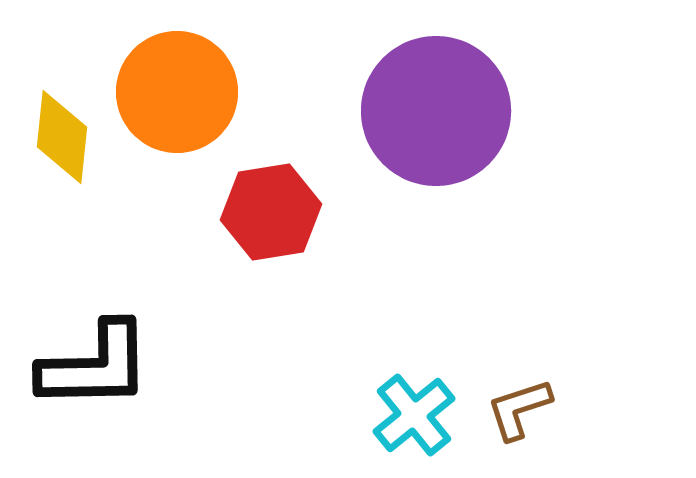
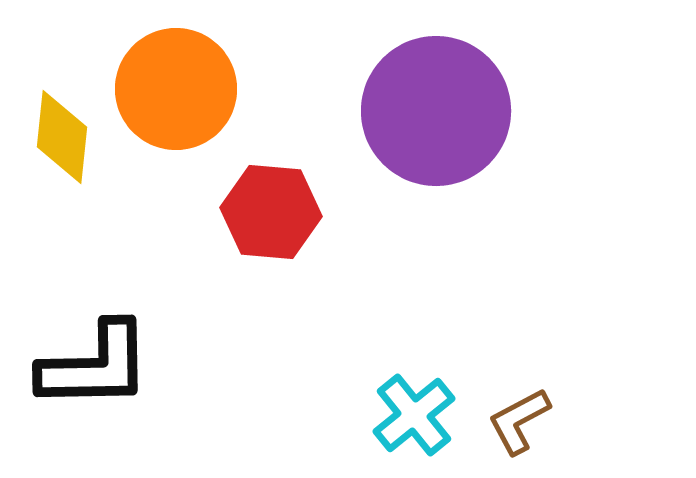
orange circle: moved 1 px left, 3 px up
red hexagon: rotated 14 degrees clockwise
brown L-shape: moved 12 px down; rotated 10 degrees counterclockwise
